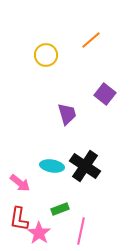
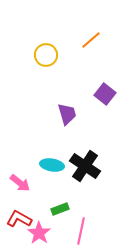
cyan ellipse: moved 1 px up
red L-shape: rotated 110 degrees clockwise
